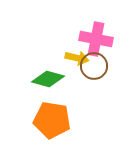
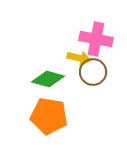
yellow arrow: moved 2 px right
brown circle: moved 1 px left, 6 px down
orange pentagon: moved 3 px left, 4 px up
